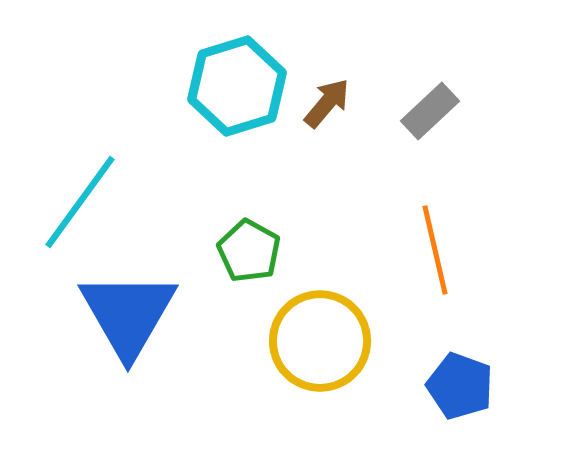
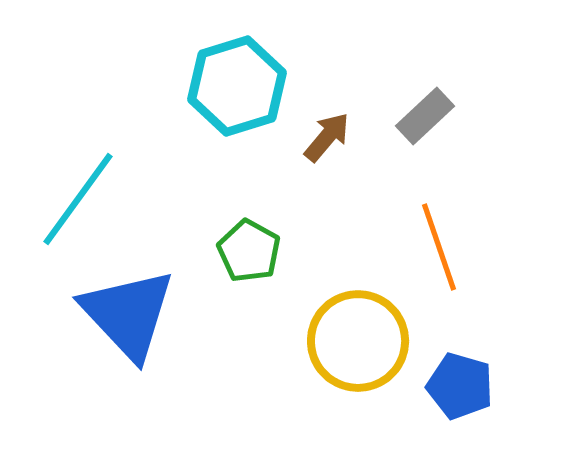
brown arrow: moved 34 px down
gray rectangle: moved 5 px left, 5 px down
cyan line: moved 2 px left, 3 px up
orange line: moved 4 px right, 3 px up; rotated 6 degrees counterclockwise
blue triangle: rotated 13 degrees counterclockwise
yellow circle: moved 38 px right
blue pentagon: rotated 4 degrees counterclockwise
